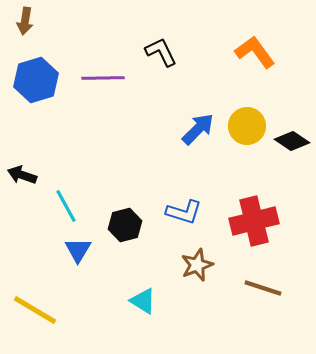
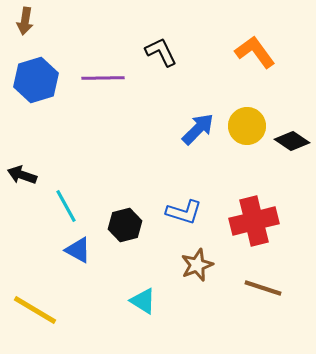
blue triangle: rotated 32 degrees counterclockwise
